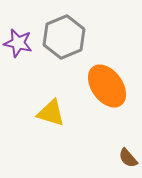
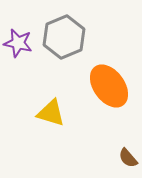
orange ellipse: moved 2 px right
